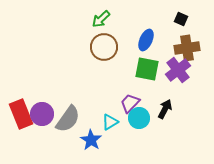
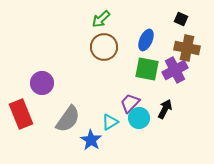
brown cross: rotated 20 degrees clockwise
purple cross: moved 3 px left; rotated 10 degrees clockwise
purple circle: moved 31 px up
